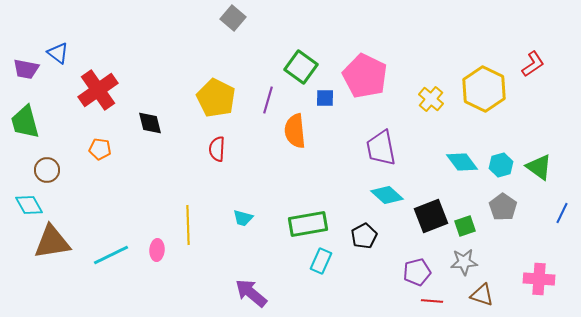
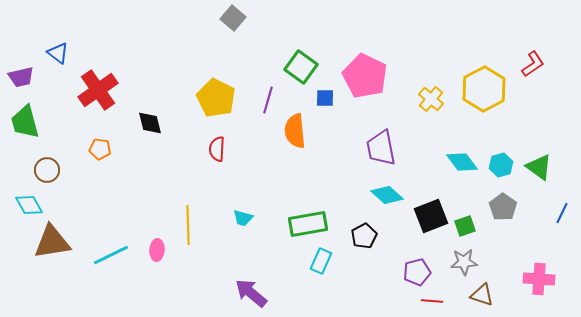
purple trapezoid at (26, 69): moved 5 px left, 8 px down; rotated 24 degrees counterclockwise
yellow hexagon at (484, 89): rotated 6 degrees clockwise
